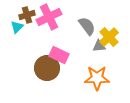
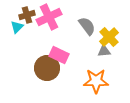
gray triangle: moved 5 px right, 5 px down
orange star: moved 1 px left, 3 px down
